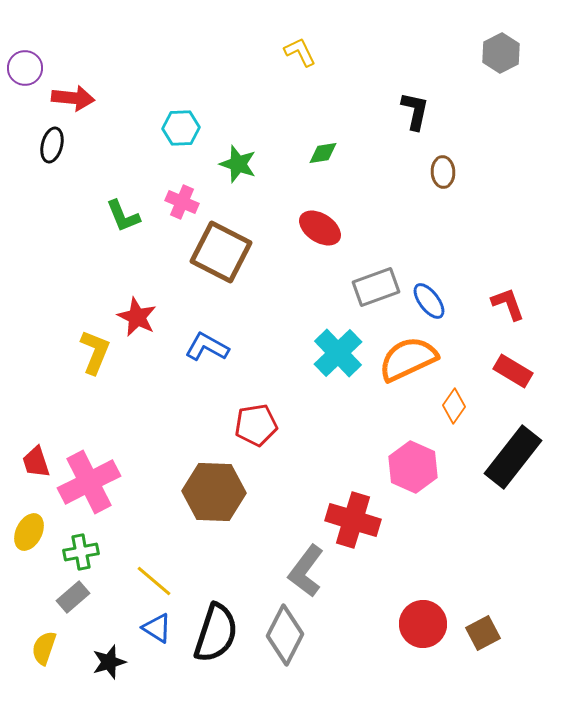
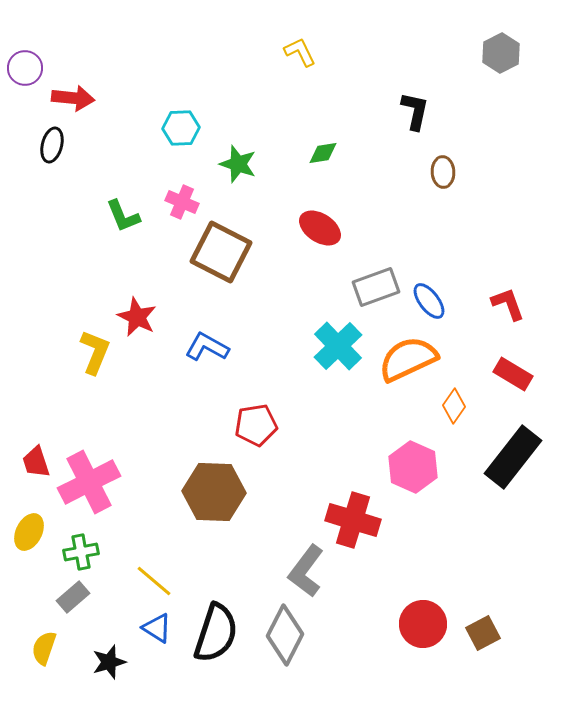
cyan cross at (338, 353): moved 7 px up
red rectangle at (513, 371): moved 3 px down
